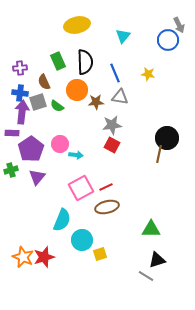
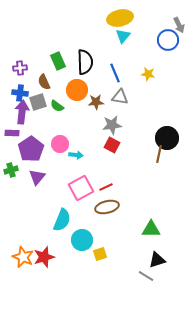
yellow ellipse: moved 43 px right, 7 px up
